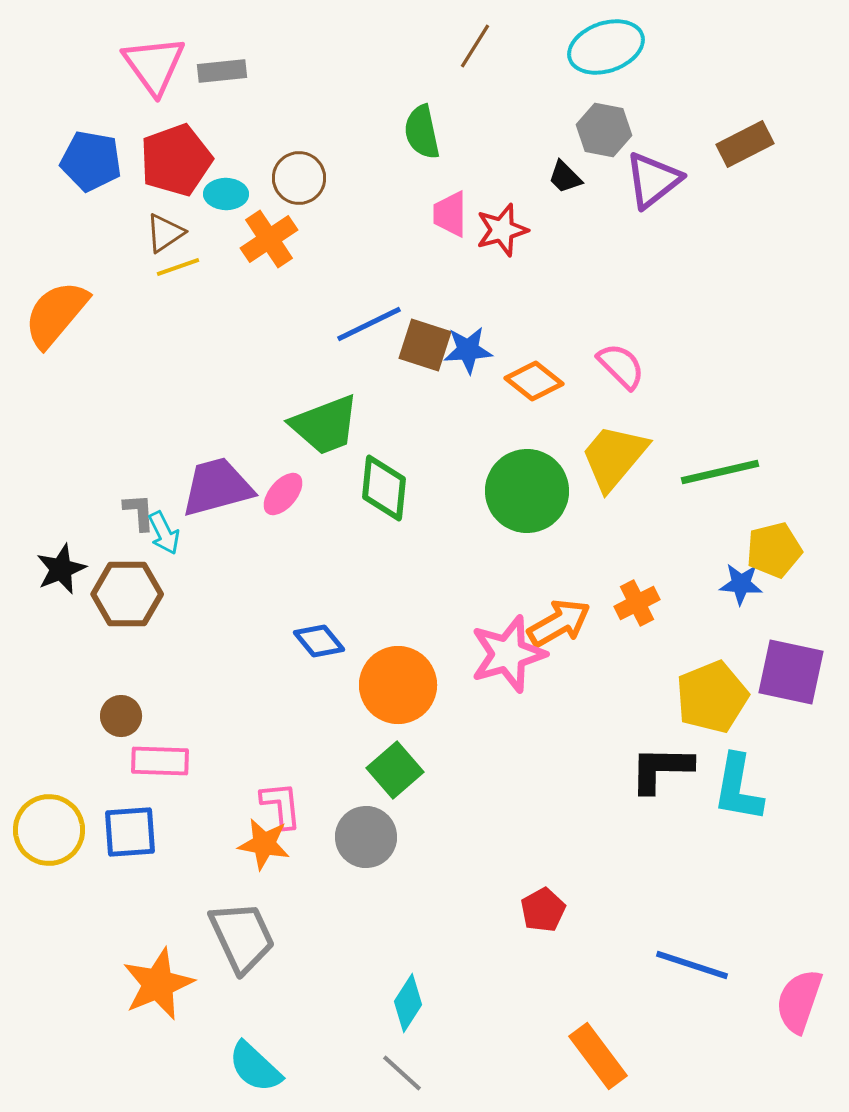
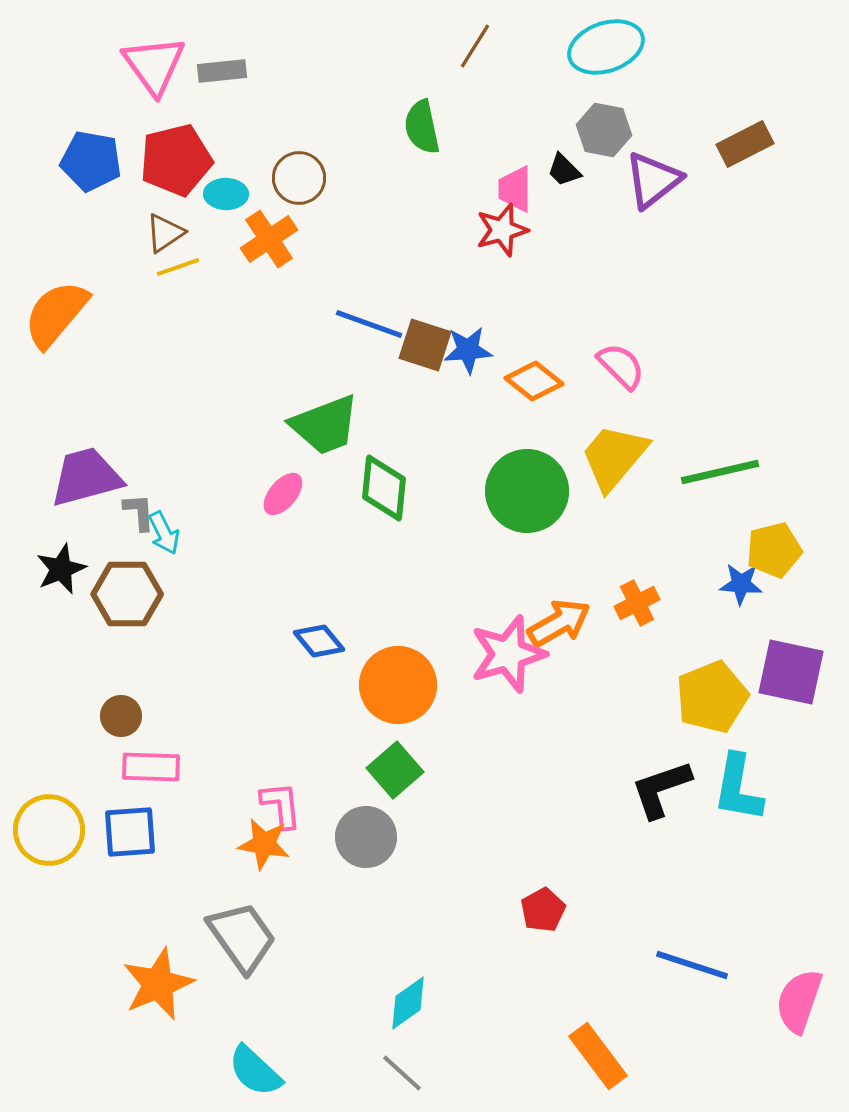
green semicircle at (422, 132): moved 5 px up
red pentagon at (176, 160): rotated 6 degrees clockwise
black trapezoid at (565, 177): moved 1 px left, 7 px up
pink trapezoid at (450, 214): moved 65 px right, 25 px up
blue line at (369, 324): rotated 46 degrees clockwise
purple trapezoid at (217, 487): moved 131 px left, 10 px up
pink rectangle at (160, 761): moved 9 px left, 6 px down
black L-shape at (661, 769): moved 20 px down; rotated 20 degrees counterclockwise
gray trapezoid at (242, 937): rotated 10 degrees counterclockwise
cyan diamond at (408, 1003): rotated 22 degrees clockwise
cyan semicircle at (255, 1067): moved 4 px down
